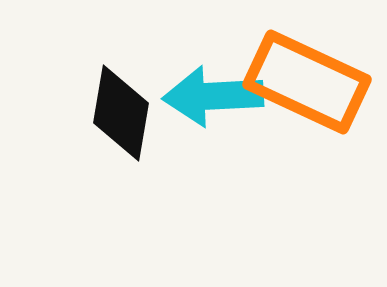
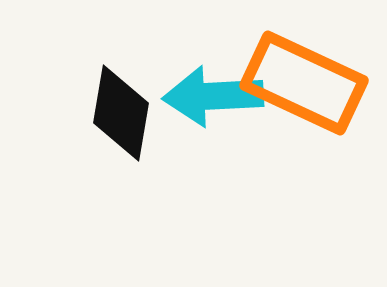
orange rectangle: moved 3 px left, 1 px down
